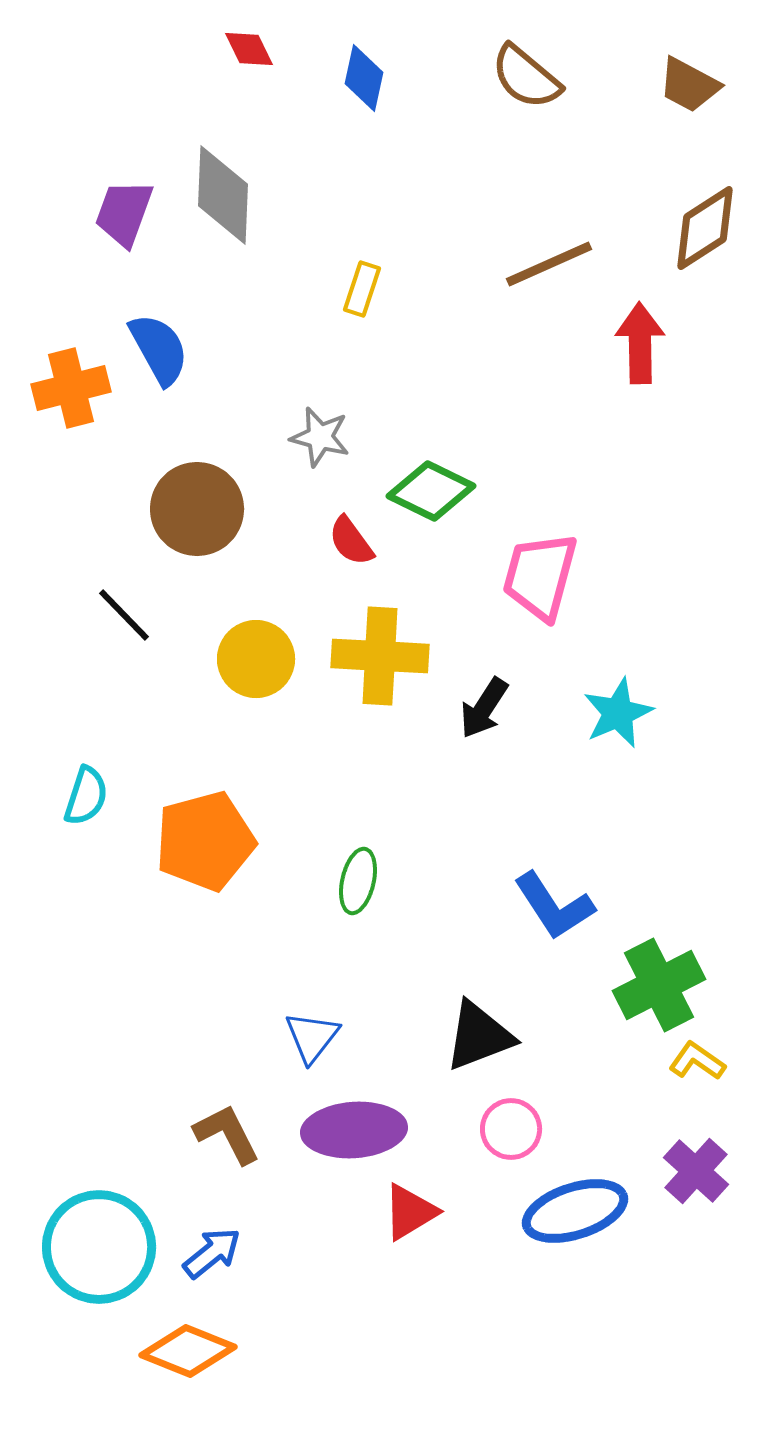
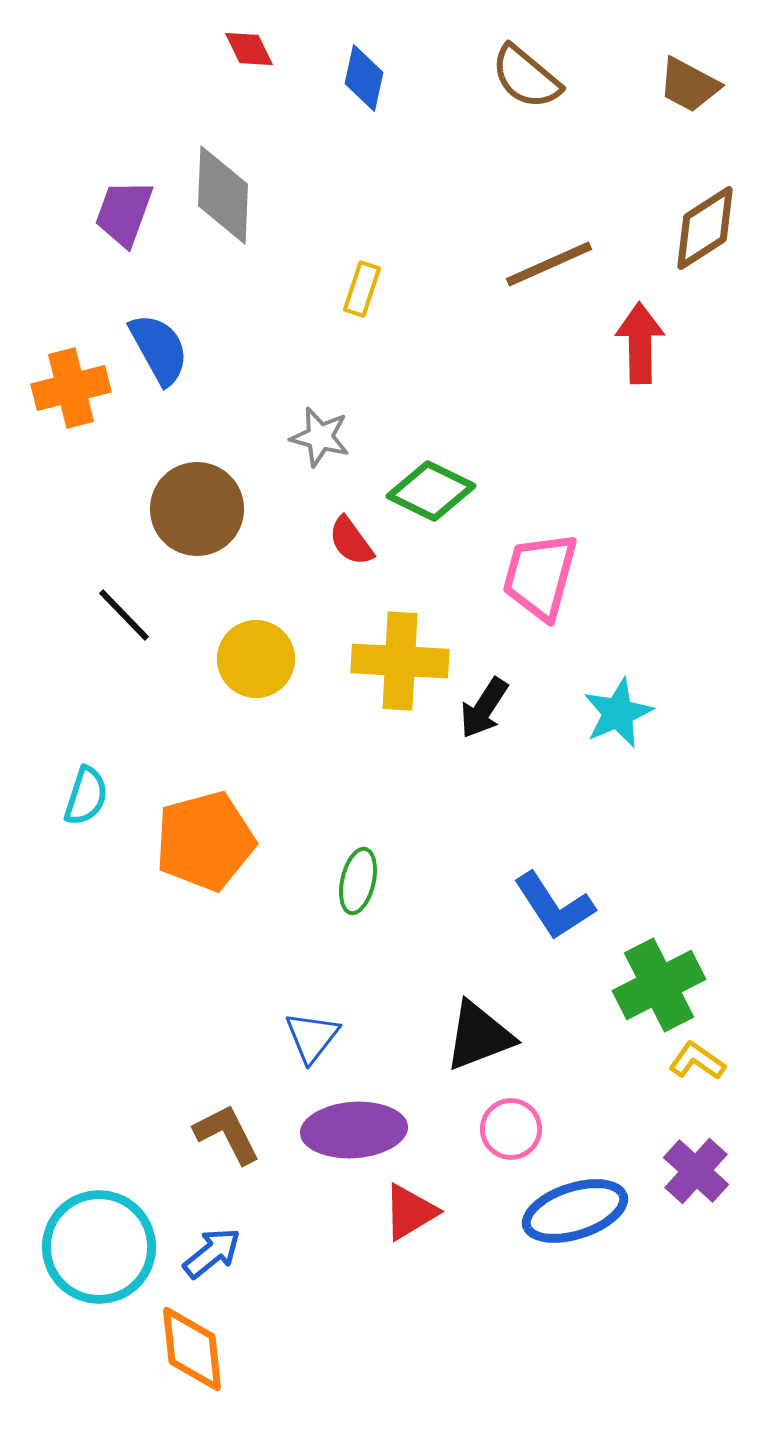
yellow cross: moved 20 px right, 5 px down
orange diamond: moved 4 px right, 2 px up; rotated 62 degrees clockwise
